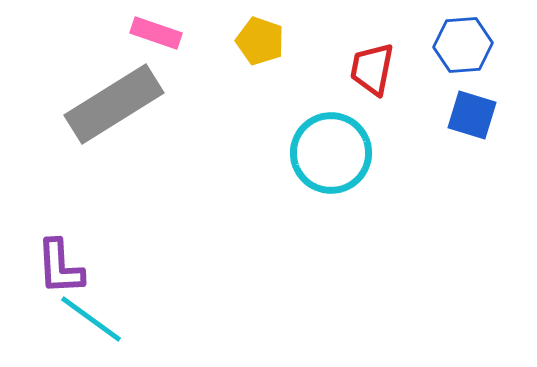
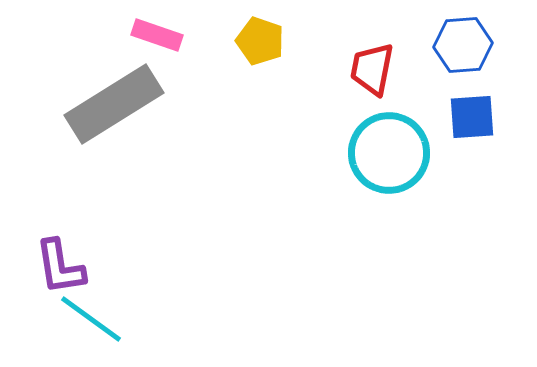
pink rectangle: moved 1 px right, 2 px down
blue square: moved 2 px down; rotated 21 degrees counterclockwise
cyan circle: moved 58 px right
purple L-shape: rotated 6 degrees counterclockwise
